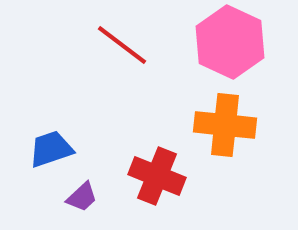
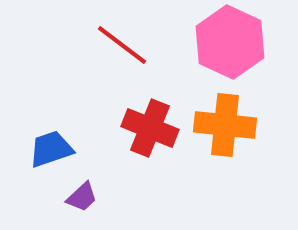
red cross: moved 7 px left, 48 px up
